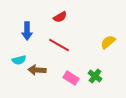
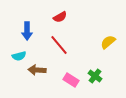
red line: rotated 20 degrees clockwise
cyan semicircle: moved 4 px up
pink rectangle: moved 2 px down
